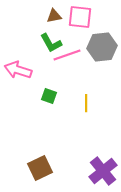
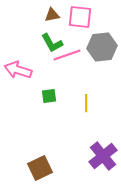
brown triangle: moved 2 px left, 1 px up
green L-shape: moved 1 px right
green square: rotated 28 degrees counterclockwise
purple cross: moved 15 px up
